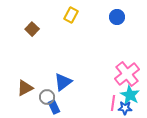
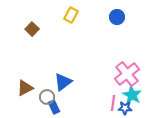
cyan star: moved 2 px right
